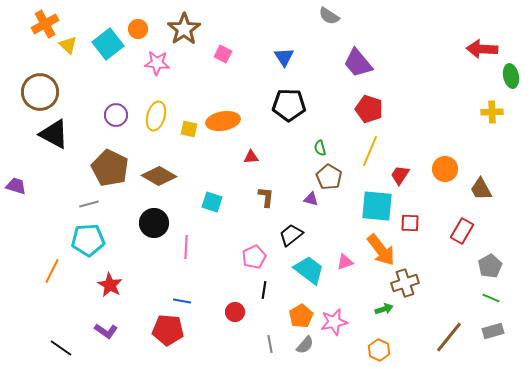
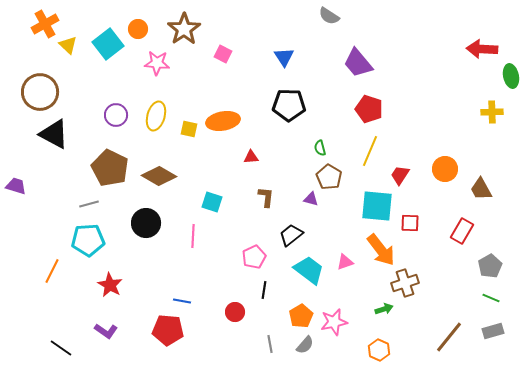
black circle at (154, 223): moved 8 px left
pink line at (186, 247): moved 7 px right, 11 px up
